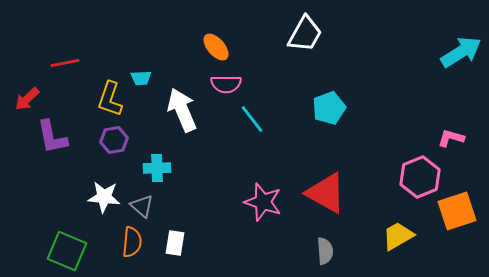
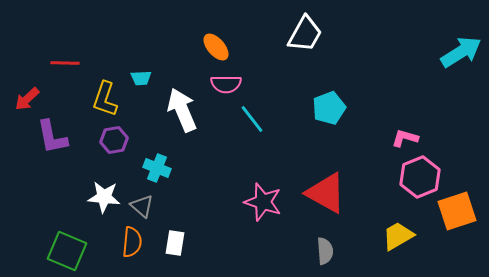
red line: rotated 12 degrees clockwise
yellow L-shape: moved 5 px left
pink L-shape: moved 46 px left
cyan cross: rotated 24 degrees clockwise
